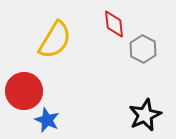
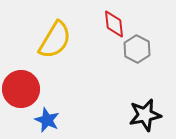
gray hexagon: moved 6 px left
red circle: moved 3 px left, 2 px up
black star: rotated 12 degrees clockwise
